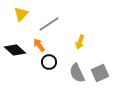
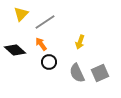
gray line: moved 4 px left, 2 px up
orange arrow: moved 2 px right, 1 px up
